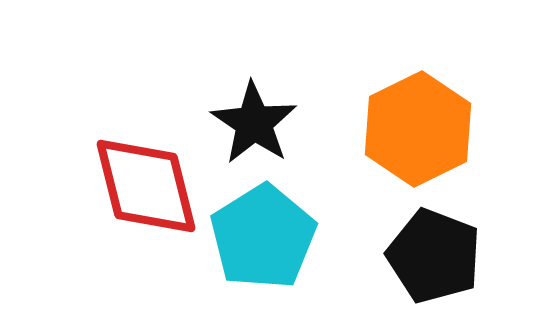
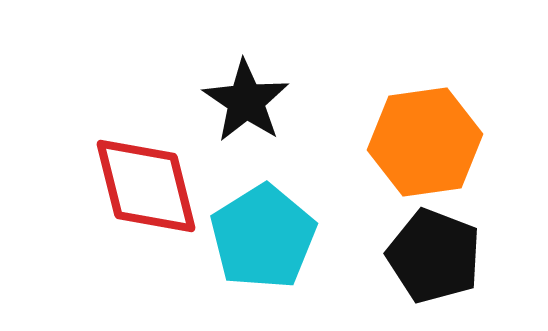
black star: moved 8 px left, 22 px up
orange hexagon: moved 7 px right, 13 px down; rotated 18 degrees clockwise
